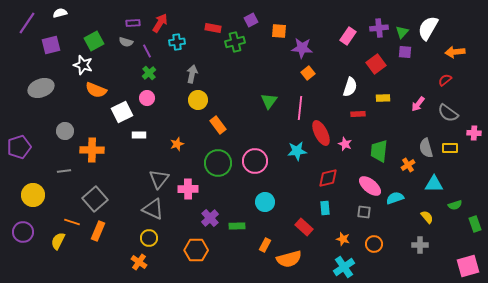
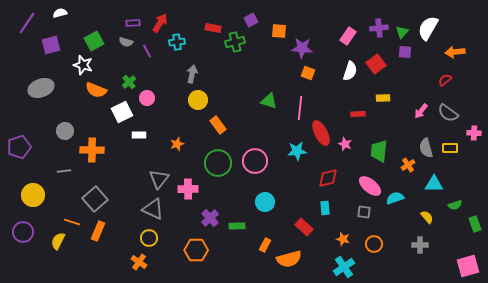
green cross at (149, 73): moved 20 px left, 9 px down
orange square at (308, 73): rotated 32 degrees counterclockwise
white semicircle at (350, 87): moved 16 px up
green triangle at (269, 101): rotated 48 degrees counterclockwise
pink arrow at (418, 104): moved 3 px right, 7 px down
